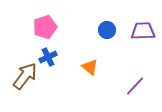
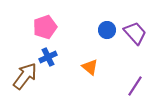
purple trapezoid: moved 8 px left, 2 px down; rotated 50 degrees clockwise
purple line: rotated 10 degrees counterclockwise
